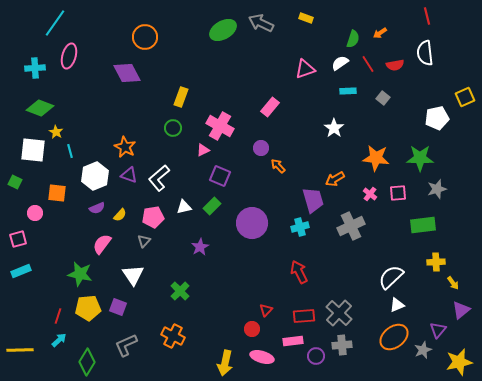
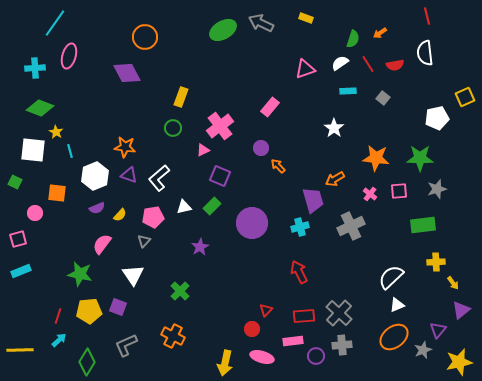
pink cross at (220, 126): rotated 24 degrees clockwise
orange star at (125, 147): rotated 20 degrees counterclockwise
pink square at (398, 193): moved 1 px right, 2 px up
yellow pentagon at (88, 308): moved 1 px right, 3 px down
